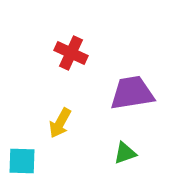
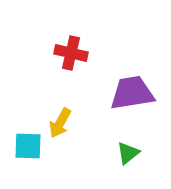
red cross: rotated 12 degrees counterclockwise
green triangle: moved 3 px right; rotated 20 degrees counterclockwise
cyan square: moved 6 px right, 15 px up
